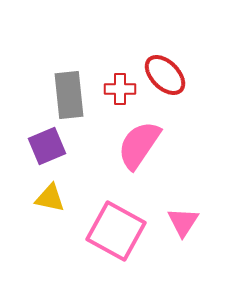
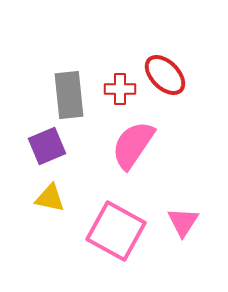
pink semicircle: moved 6 px left
